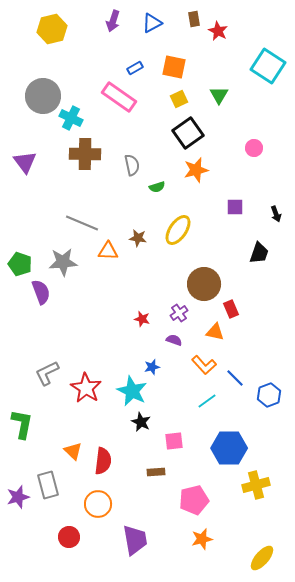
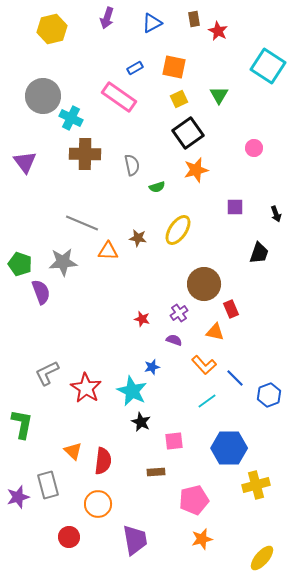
purple arrow at (113, 21): moved 6 px left, 3 px up
